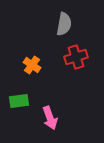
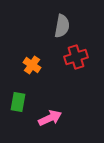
gray semicircle: moved 2 px left, 2 px down
green rectangle: moved 1 px left, 1 px down; rotated 72 degrees counterclockwise
pink arrow: rotated 95 degrees counterclockwise
